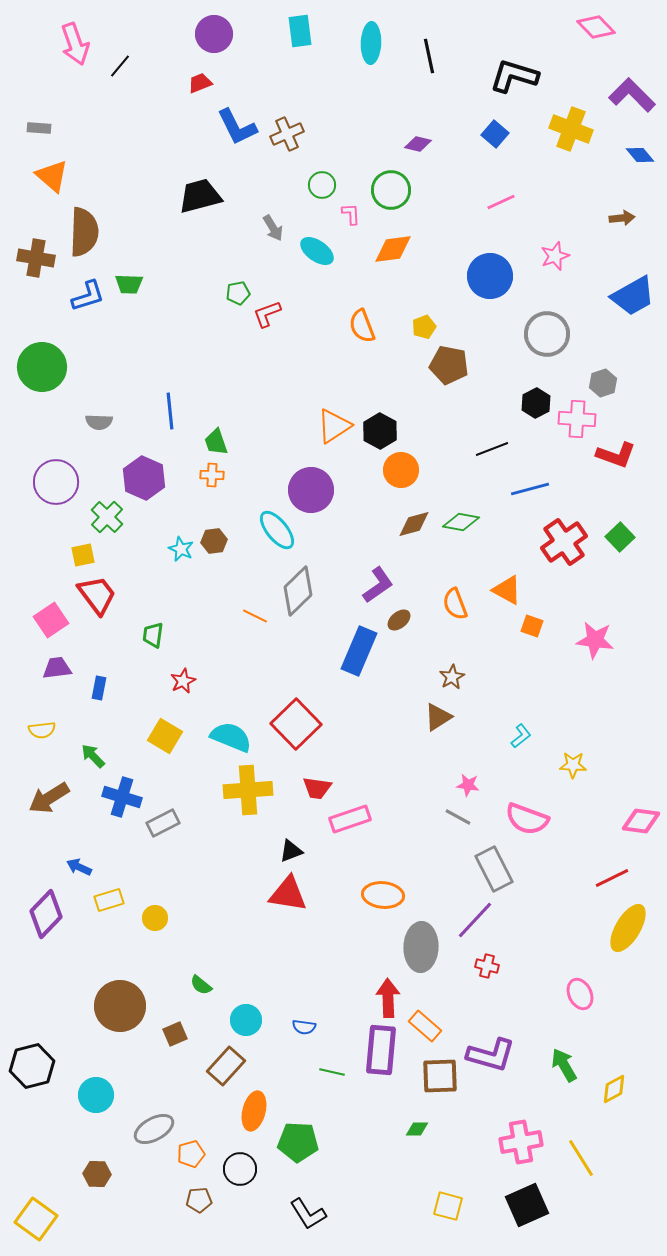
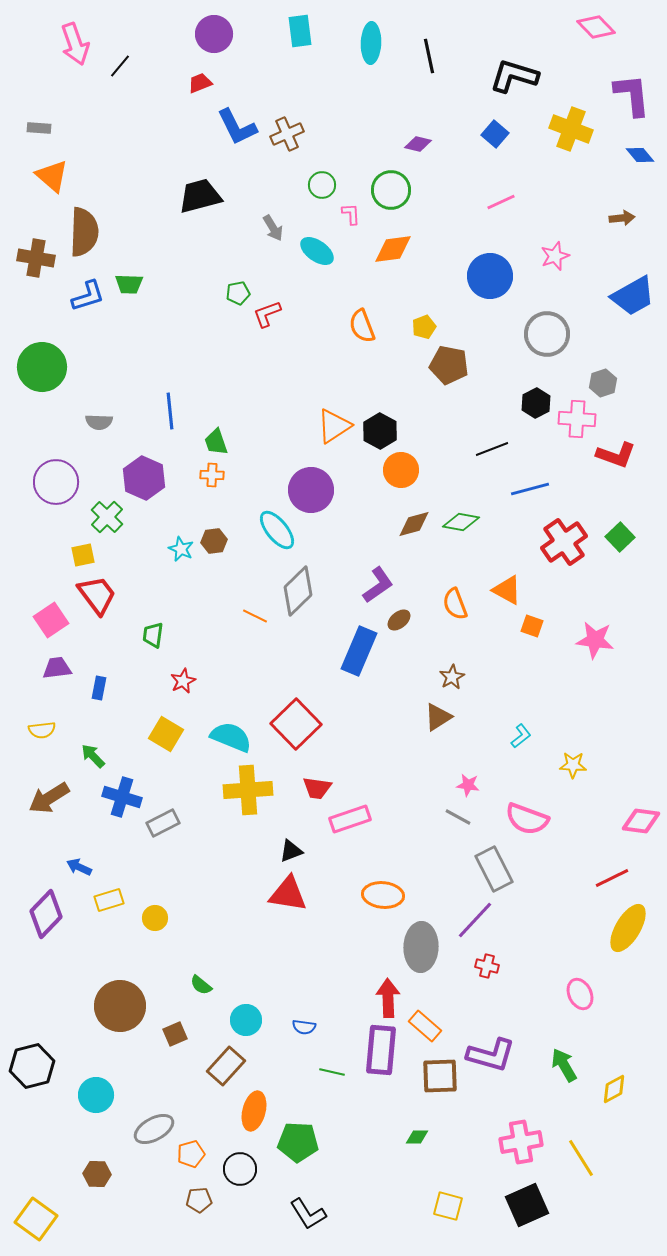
purple L-shape at (632, 95): rotated 39 degrees clockwise
yellow square at (165, 736): moved 1 px right, 2 px up
green diamond at (417, 1129): moved 8 px down
